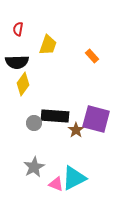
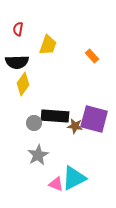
purple square: moved 2 px left
brown star: moved 1 px left, 4 px up; rotated 28 degrees counterclockwise
gray star: moved 4 px right, 12 px up
